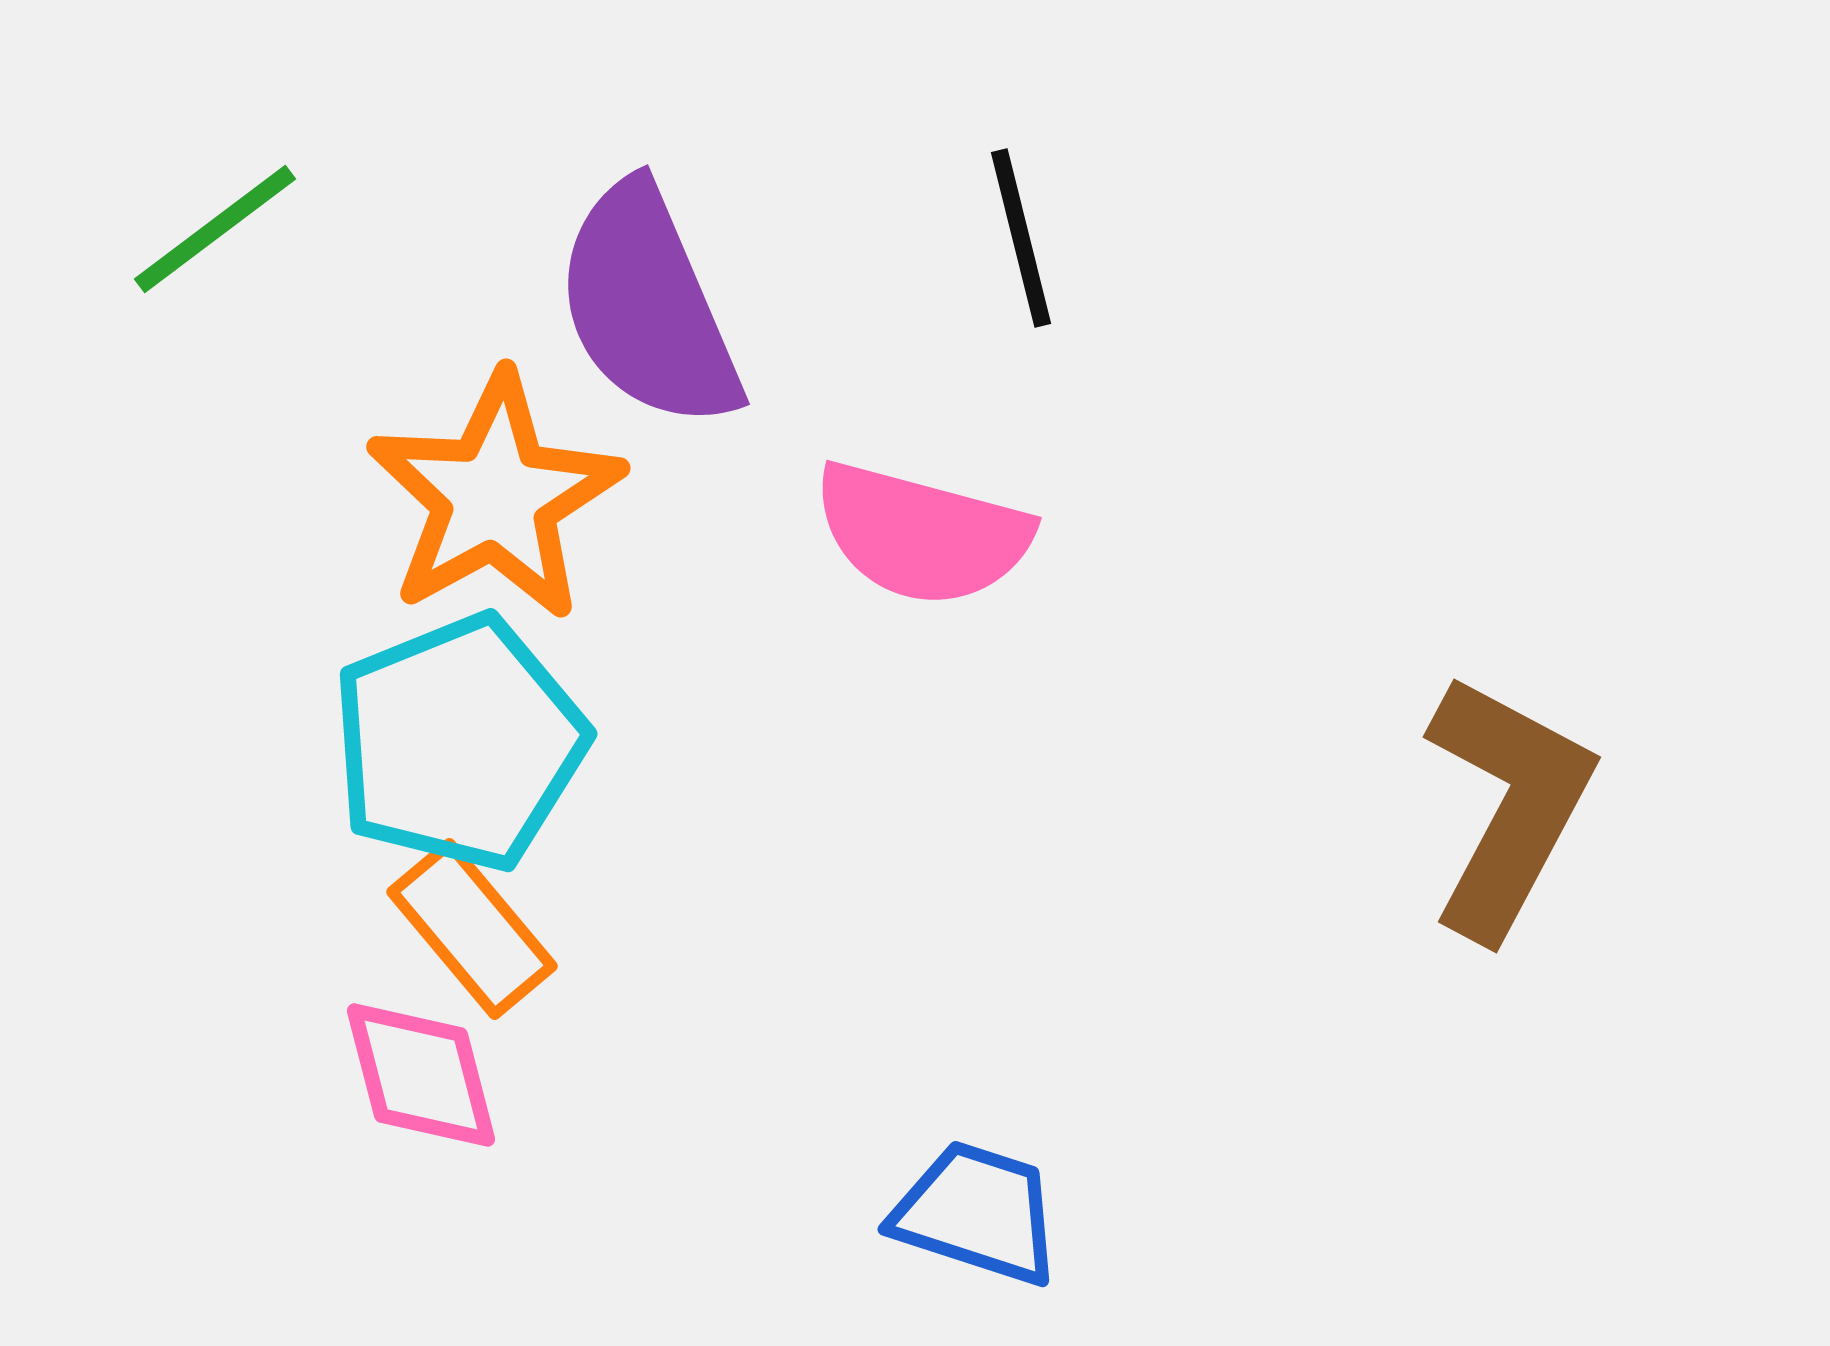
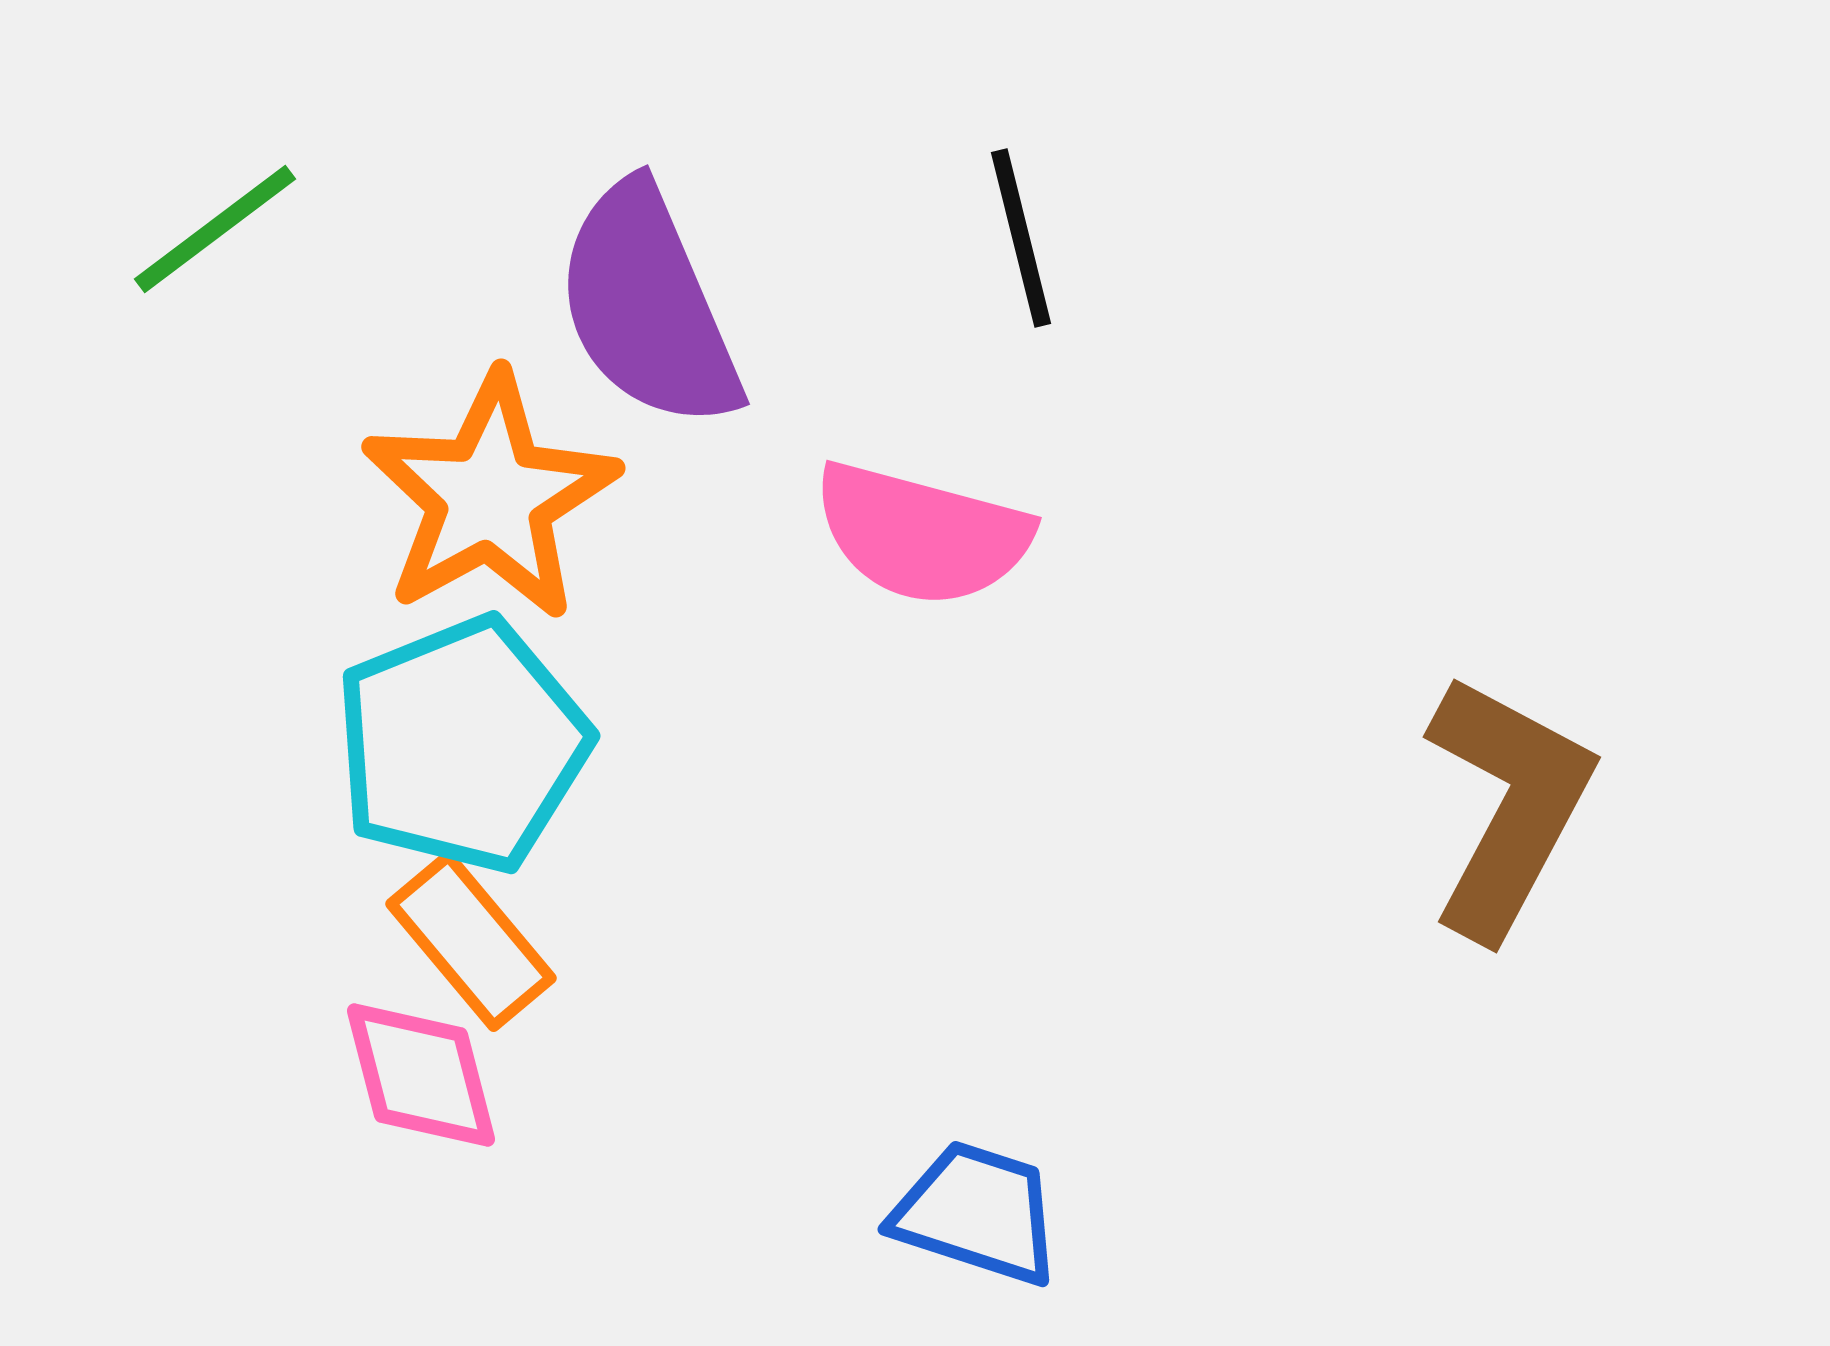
orange star: moved 5 px left
cyan pentagon: moved 3 px right, 2 px down
orange rectangle: moved 1 px left, 12 px down
